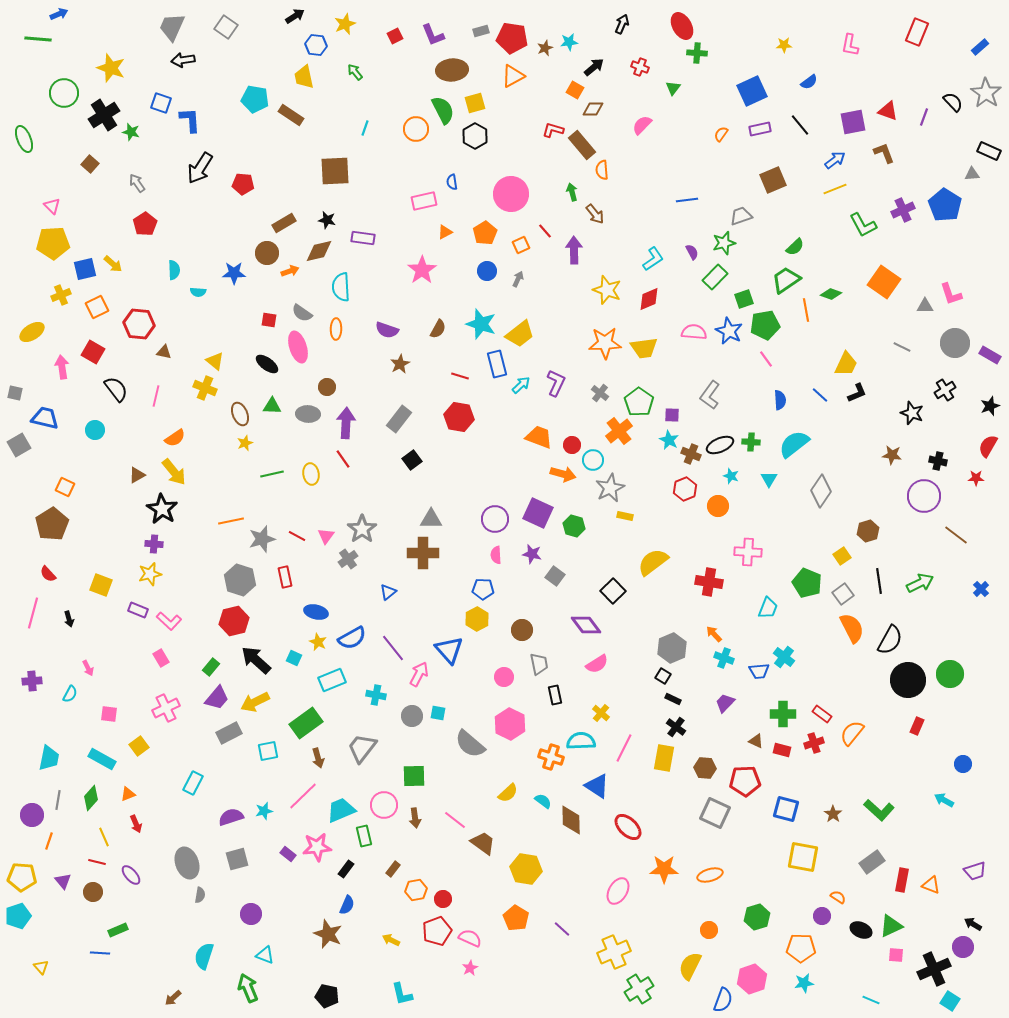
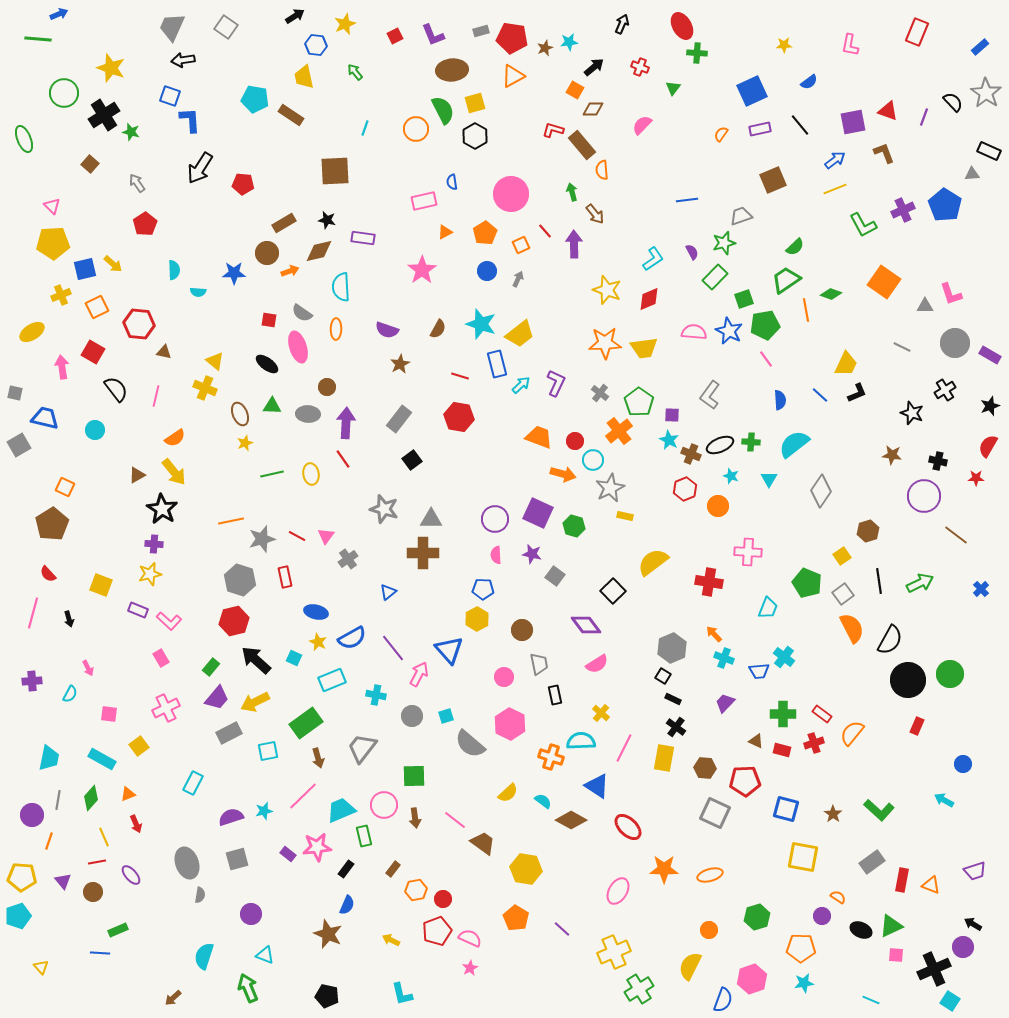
blue square at (161, 103): moved 9 px right, 7 px up
purple arrow at (574, 250): moved 6 px up
red circle at (572, 445): moved 3 px right, 4 px up
gray star at (362, 529): moved 22 px right, 20 px up; rotated 20 degrees counterclockwise
cyan square at (438, 713): moved 8 px right, 3 px down; rotated 28 degrees counterclockwise
brown diamond at (571, 820): rotated 60 degrees counterclockwise
red line at (97, 862): rotated 24 degrees counterclockwise
